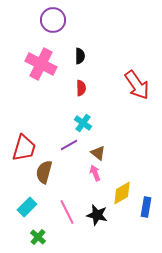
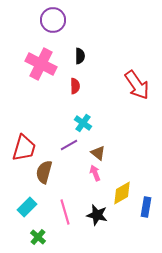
red semicircle: moved 6 px left, 2 px up
pink line: moved 2 px left; rotated 10 degrees clockwise
